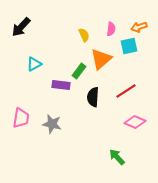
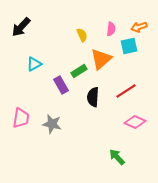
yellow semicircle: moved 2 px left
green rectangle: rotated 21 degrees clockwise
purple rectangle: rotated 54 degrees clockwise
